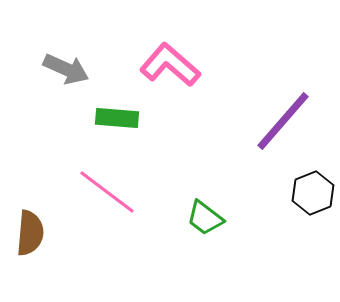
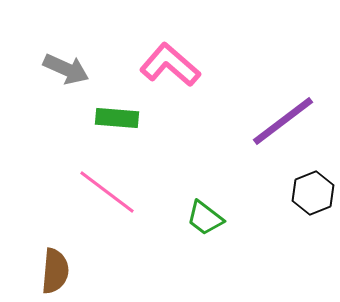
purple line: rotated 12 degrees clockwise
brown semicircle: moved 25 px right, 38 px down
